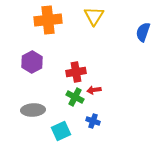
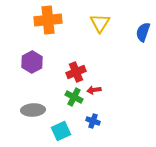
yellow triangle: moved 6 px right, 7 px down
red cross: rotated 12 degrees counterclockwise
green cross: moved 1 px left
